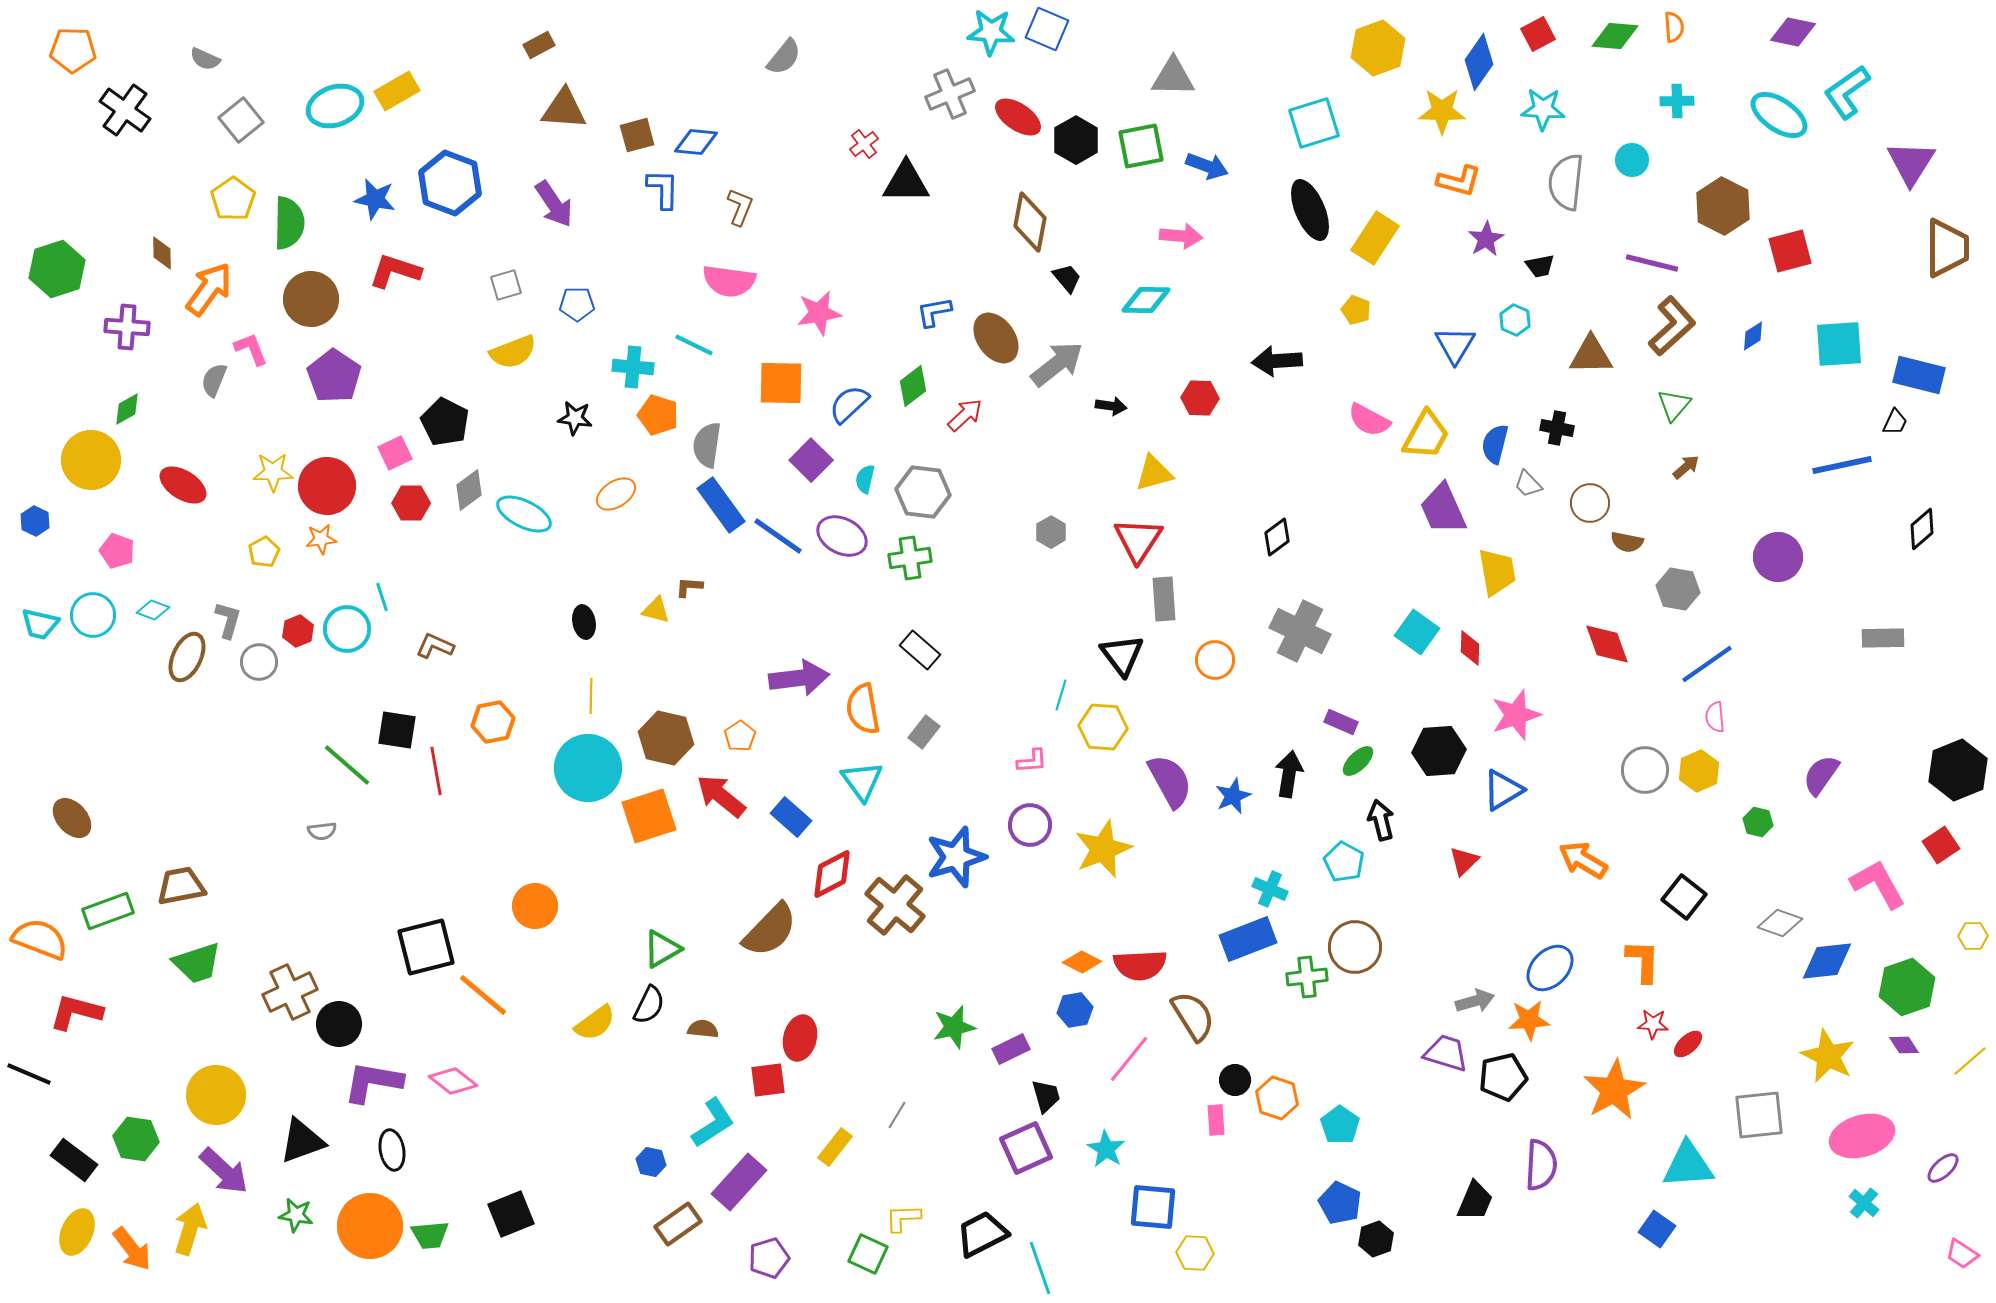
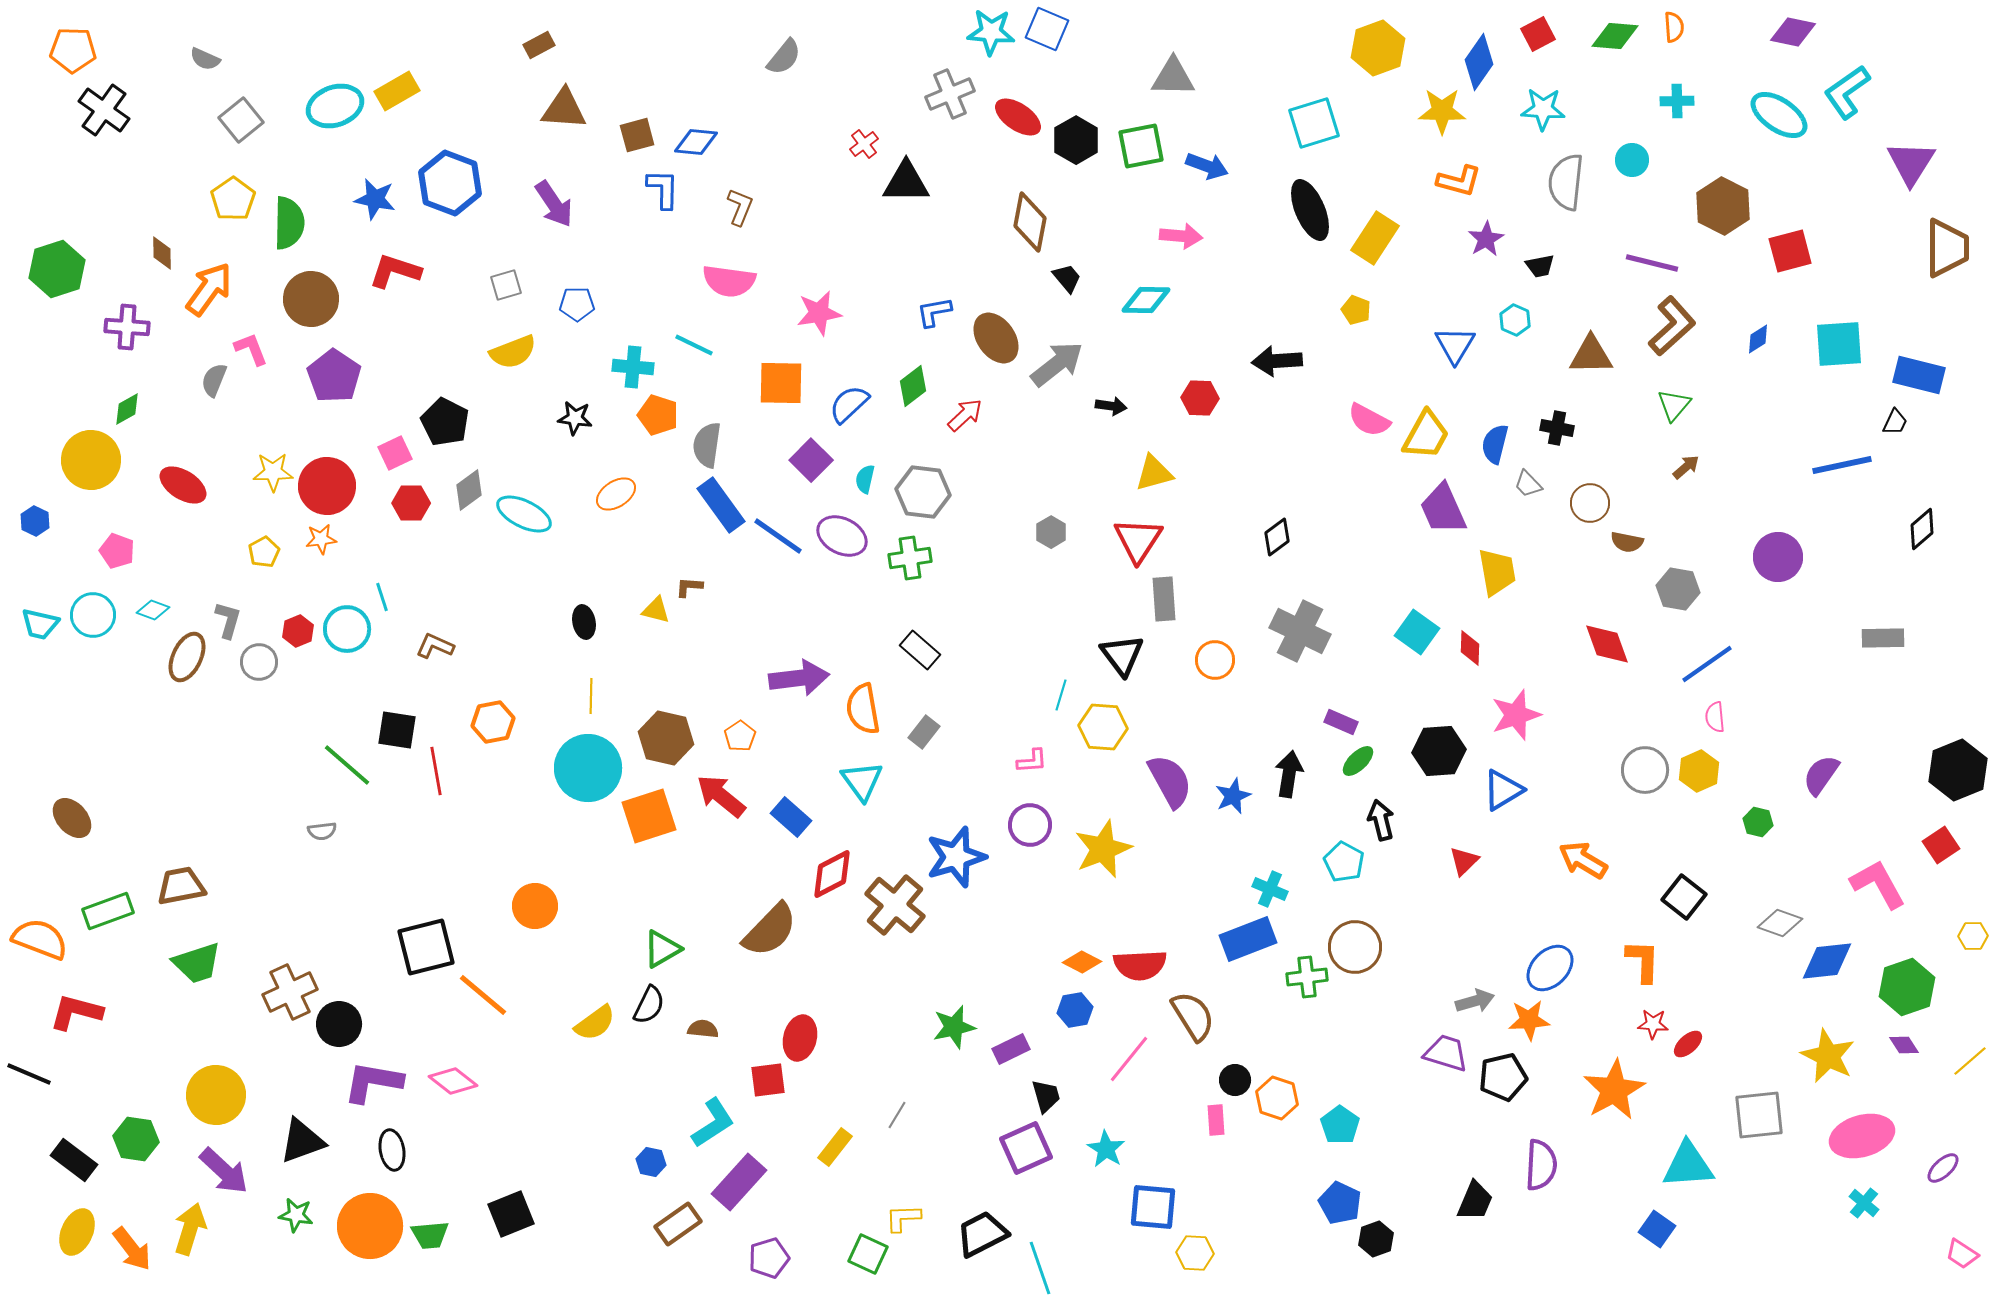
black cross at (125, 110): moved 21 px left
blue diamond at (1753, 336): moved 5 px right, 3 px down
